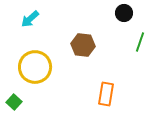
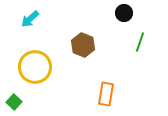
brown hexagon: rotated 15 degrees clockwise
